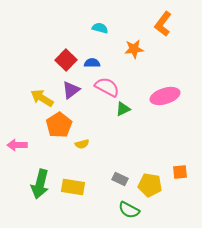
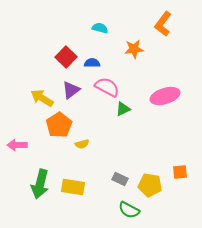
red square: moved 3 px up
